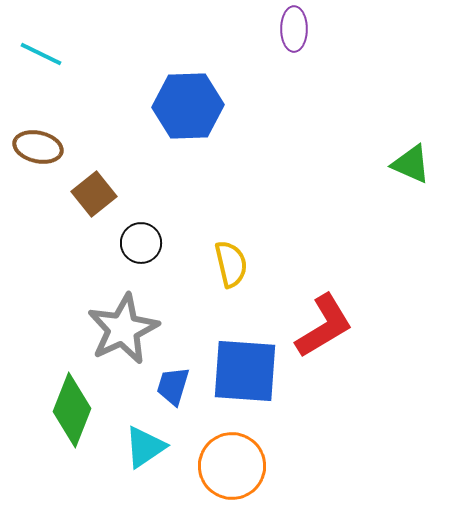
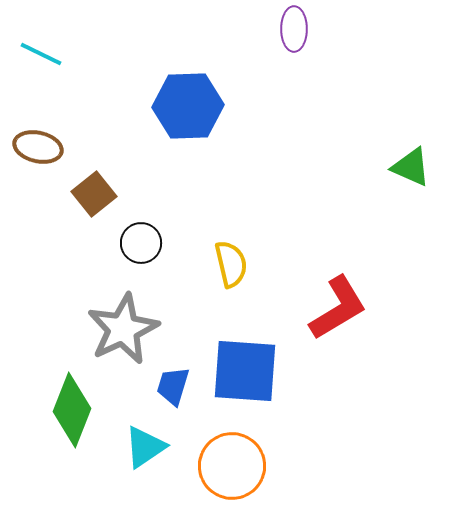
green triangle: moved 3 px down
red L-shape: moved 14 px right, 18 px up
